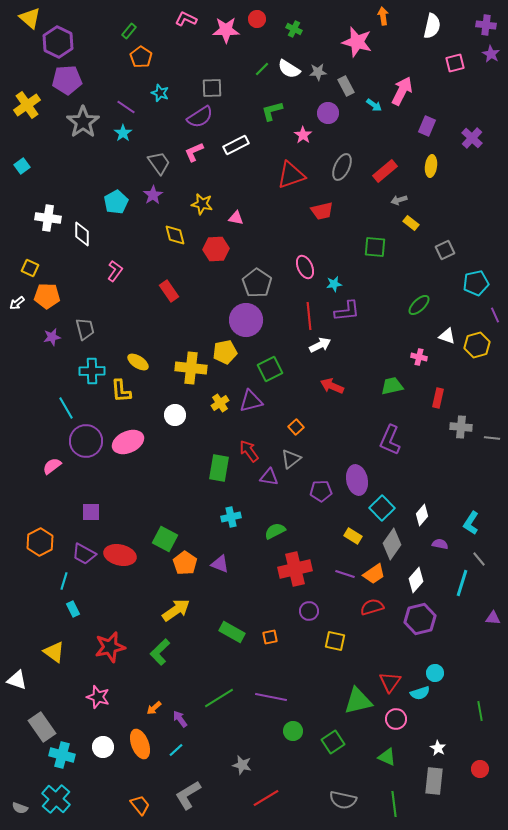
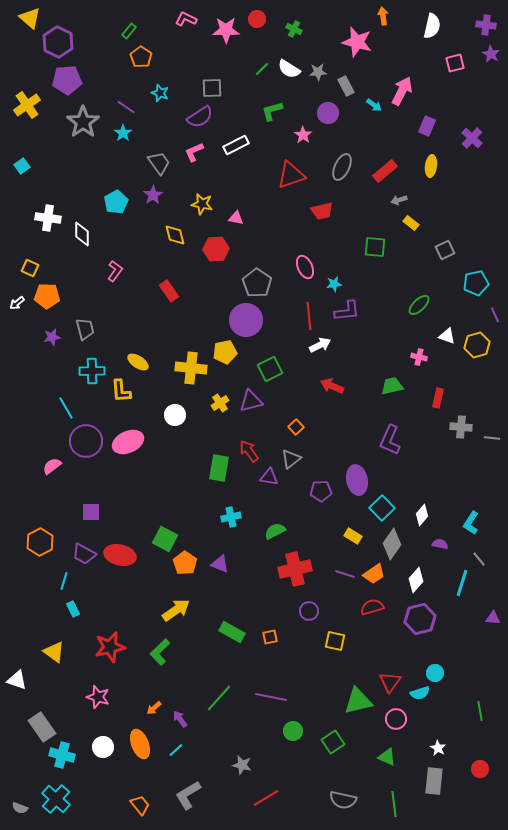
green line at (219, 698): rotated 16 degrees counterclockwise
